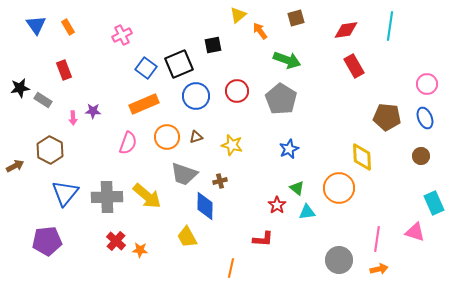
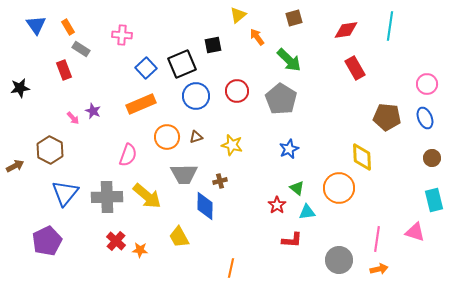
brown square at (296, 18): moved 2 px left
orange arrow at (260, 31): moved 3 px left, 6 px down
pink cross at (122, 35): rotated 30 degrees clockwise
green arrow at (287, 60): moved 2 px right; rotated 24 degrees clockwise
black square at (179, 64): moved 3 px right
red rectangle at (354, 66): moved 1 px right, 2 px down
blue square at (146, 68): rotated 10 degrees clockwise
gray rectangle at (43, 100): moved 38 px right, 51 px up
orange rectangle at (144, 104): moved 3 px left
purple star at (93, 111): rotated 21 degrees clockwise
pink arrow at (73, 118): rotated 40 degrees counterclockwise
pink semicircle at (128, 143): moved 12 px down
brown circle at (421, 156): moved 11 px right, 2 px down
gray trapezoid at (184, 174): rotated 20 degrees counterclockwise
cyan rectangle at (434, 203): moved 3 px up; rotated 10 degrees clockwise
yellow trapezoid at (187, 237): moved 8 px left
red L-shape at (263, 239): moved 29 px right, 1 px down
purple pentagon at (47, 241): rotated 20 degrees counterclockwise
